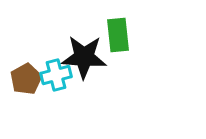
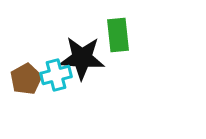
black star: moved 2 px left, 1 px down
